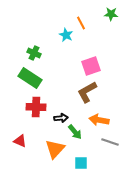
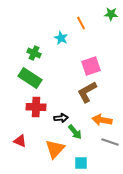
cyan star: moved 5 px left, 3 px down
orange arrow: moved 3 px right
